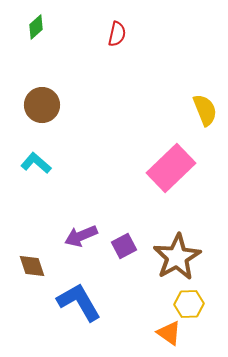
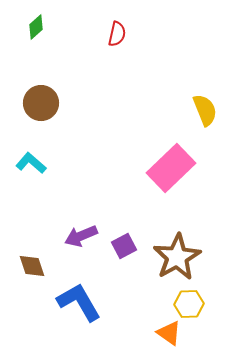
brown circle: moved 1 px left, 2 px up
cyan L-shape: moved 5 px left
